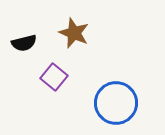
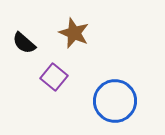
black semicircle: rotated 55 degrees clockwise
blue circle: moved 1 px left, 2 px up
